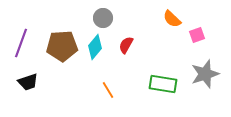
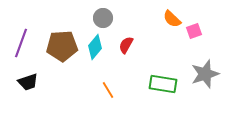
pink square: moved 3 px left, 4 px up
